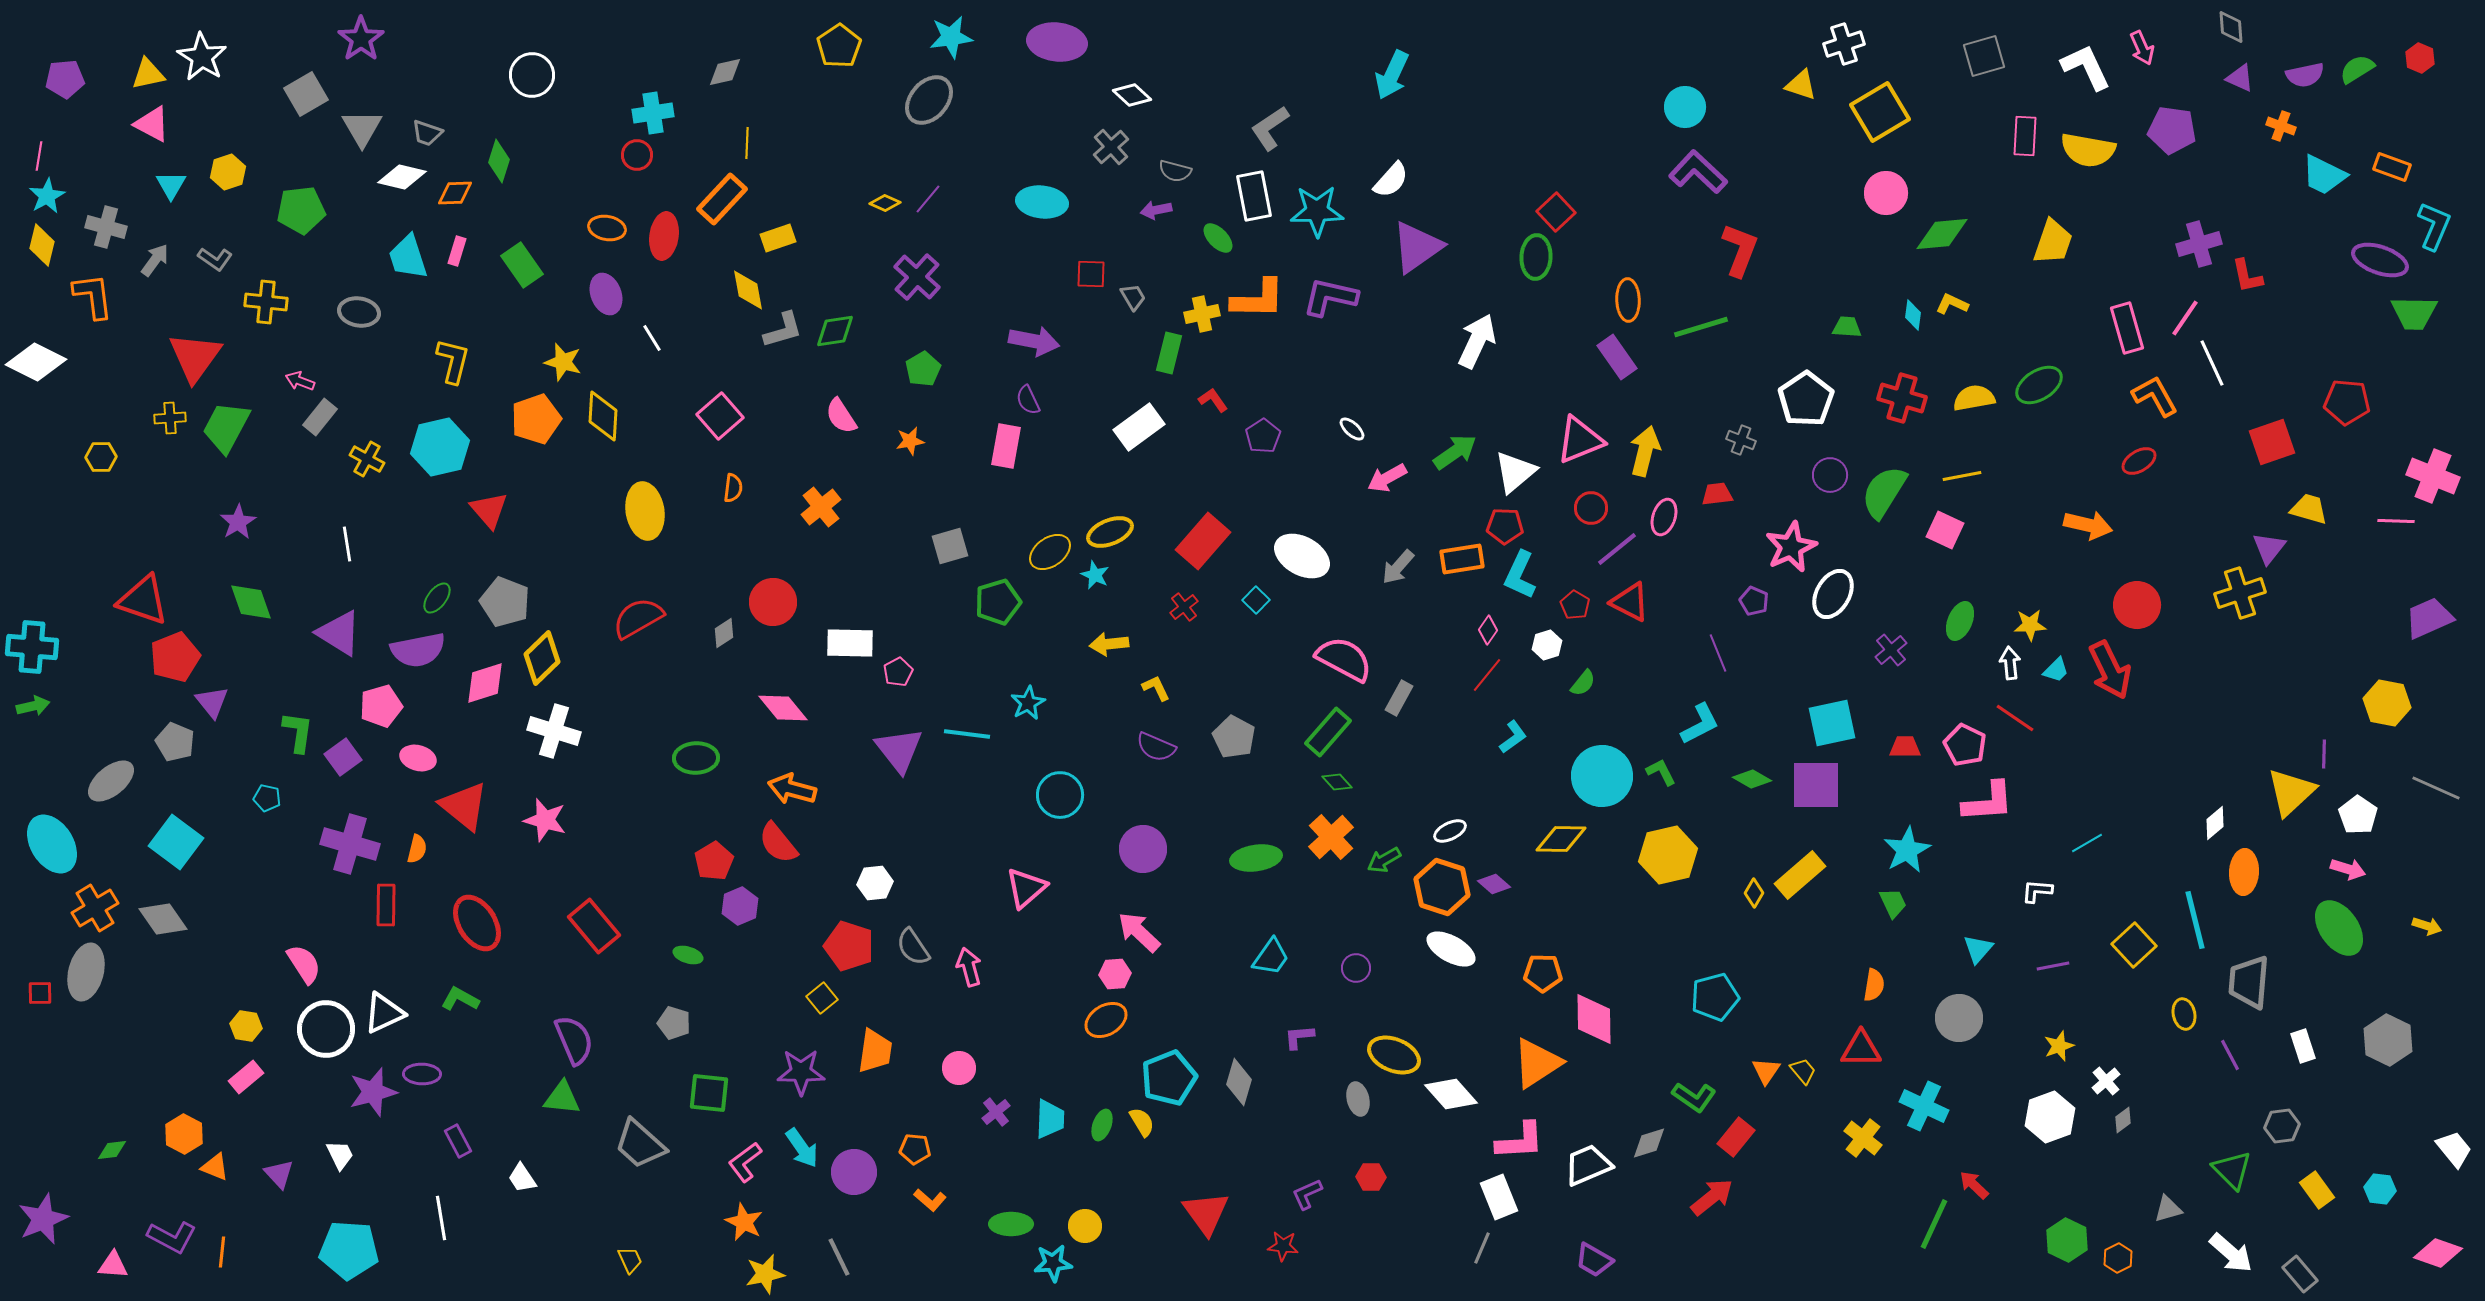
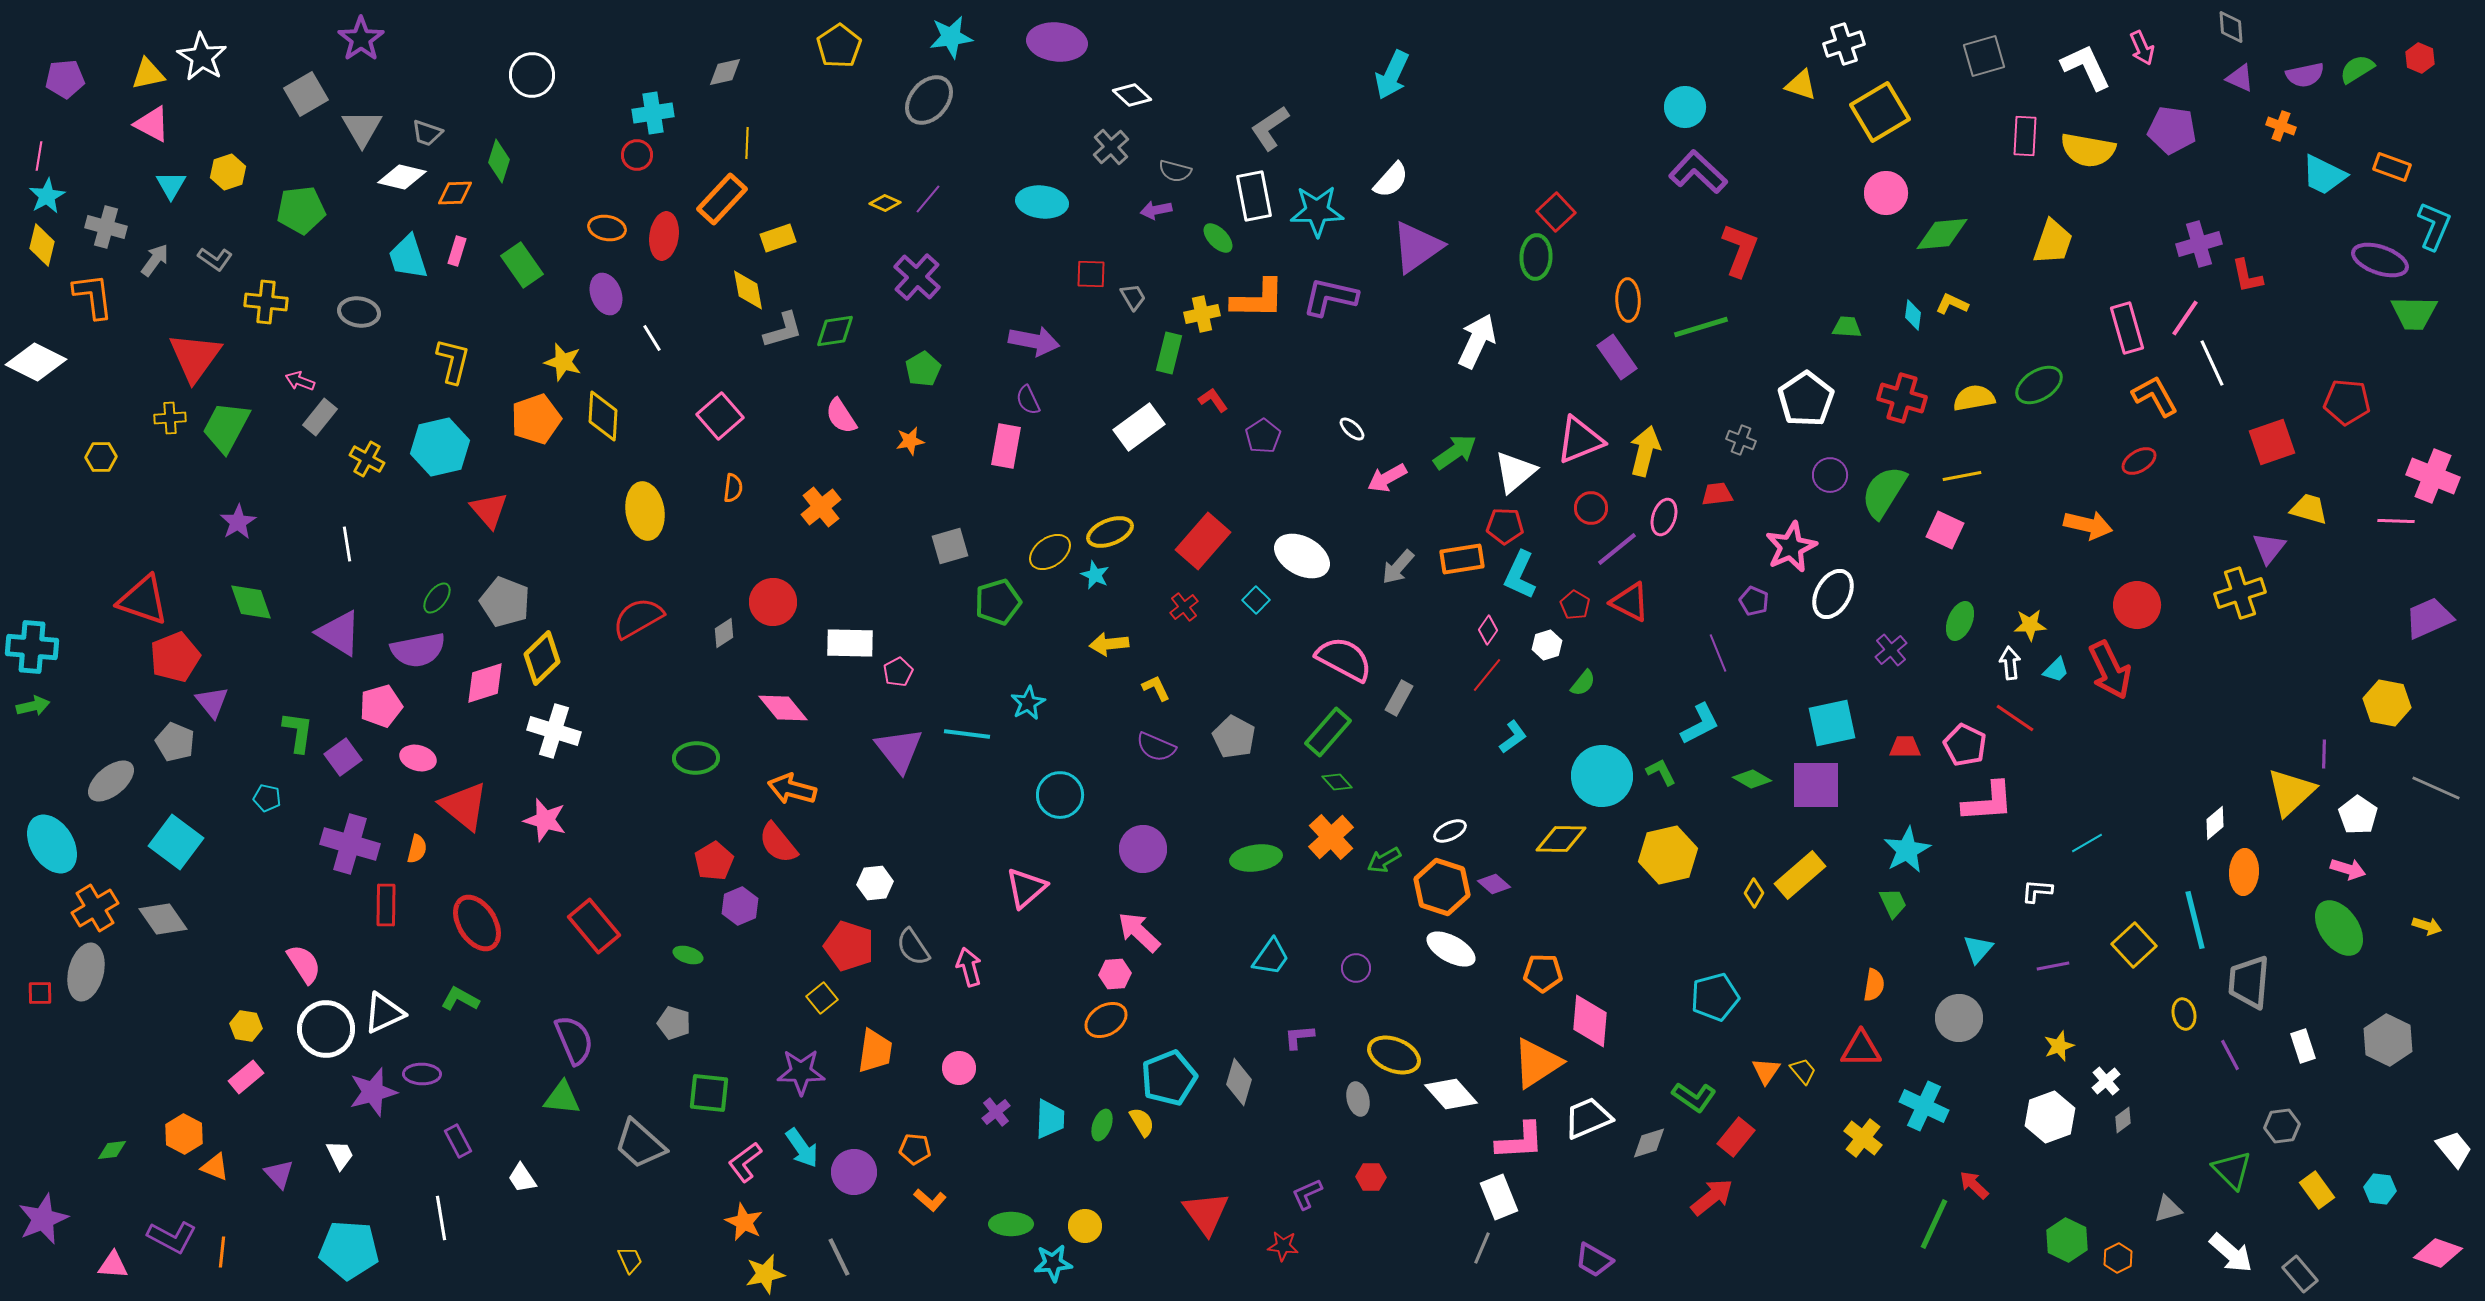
pink diamond at (1594, 1019): moved 4 px left, 2 px down; rotated 6 degrees clockwise
white trapezoid at (1588, 1165): moved 47 px up
